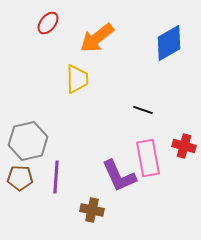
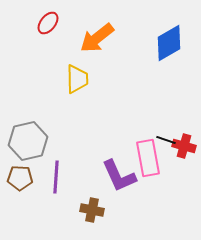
black line: moved 23 px right, 30 px down
